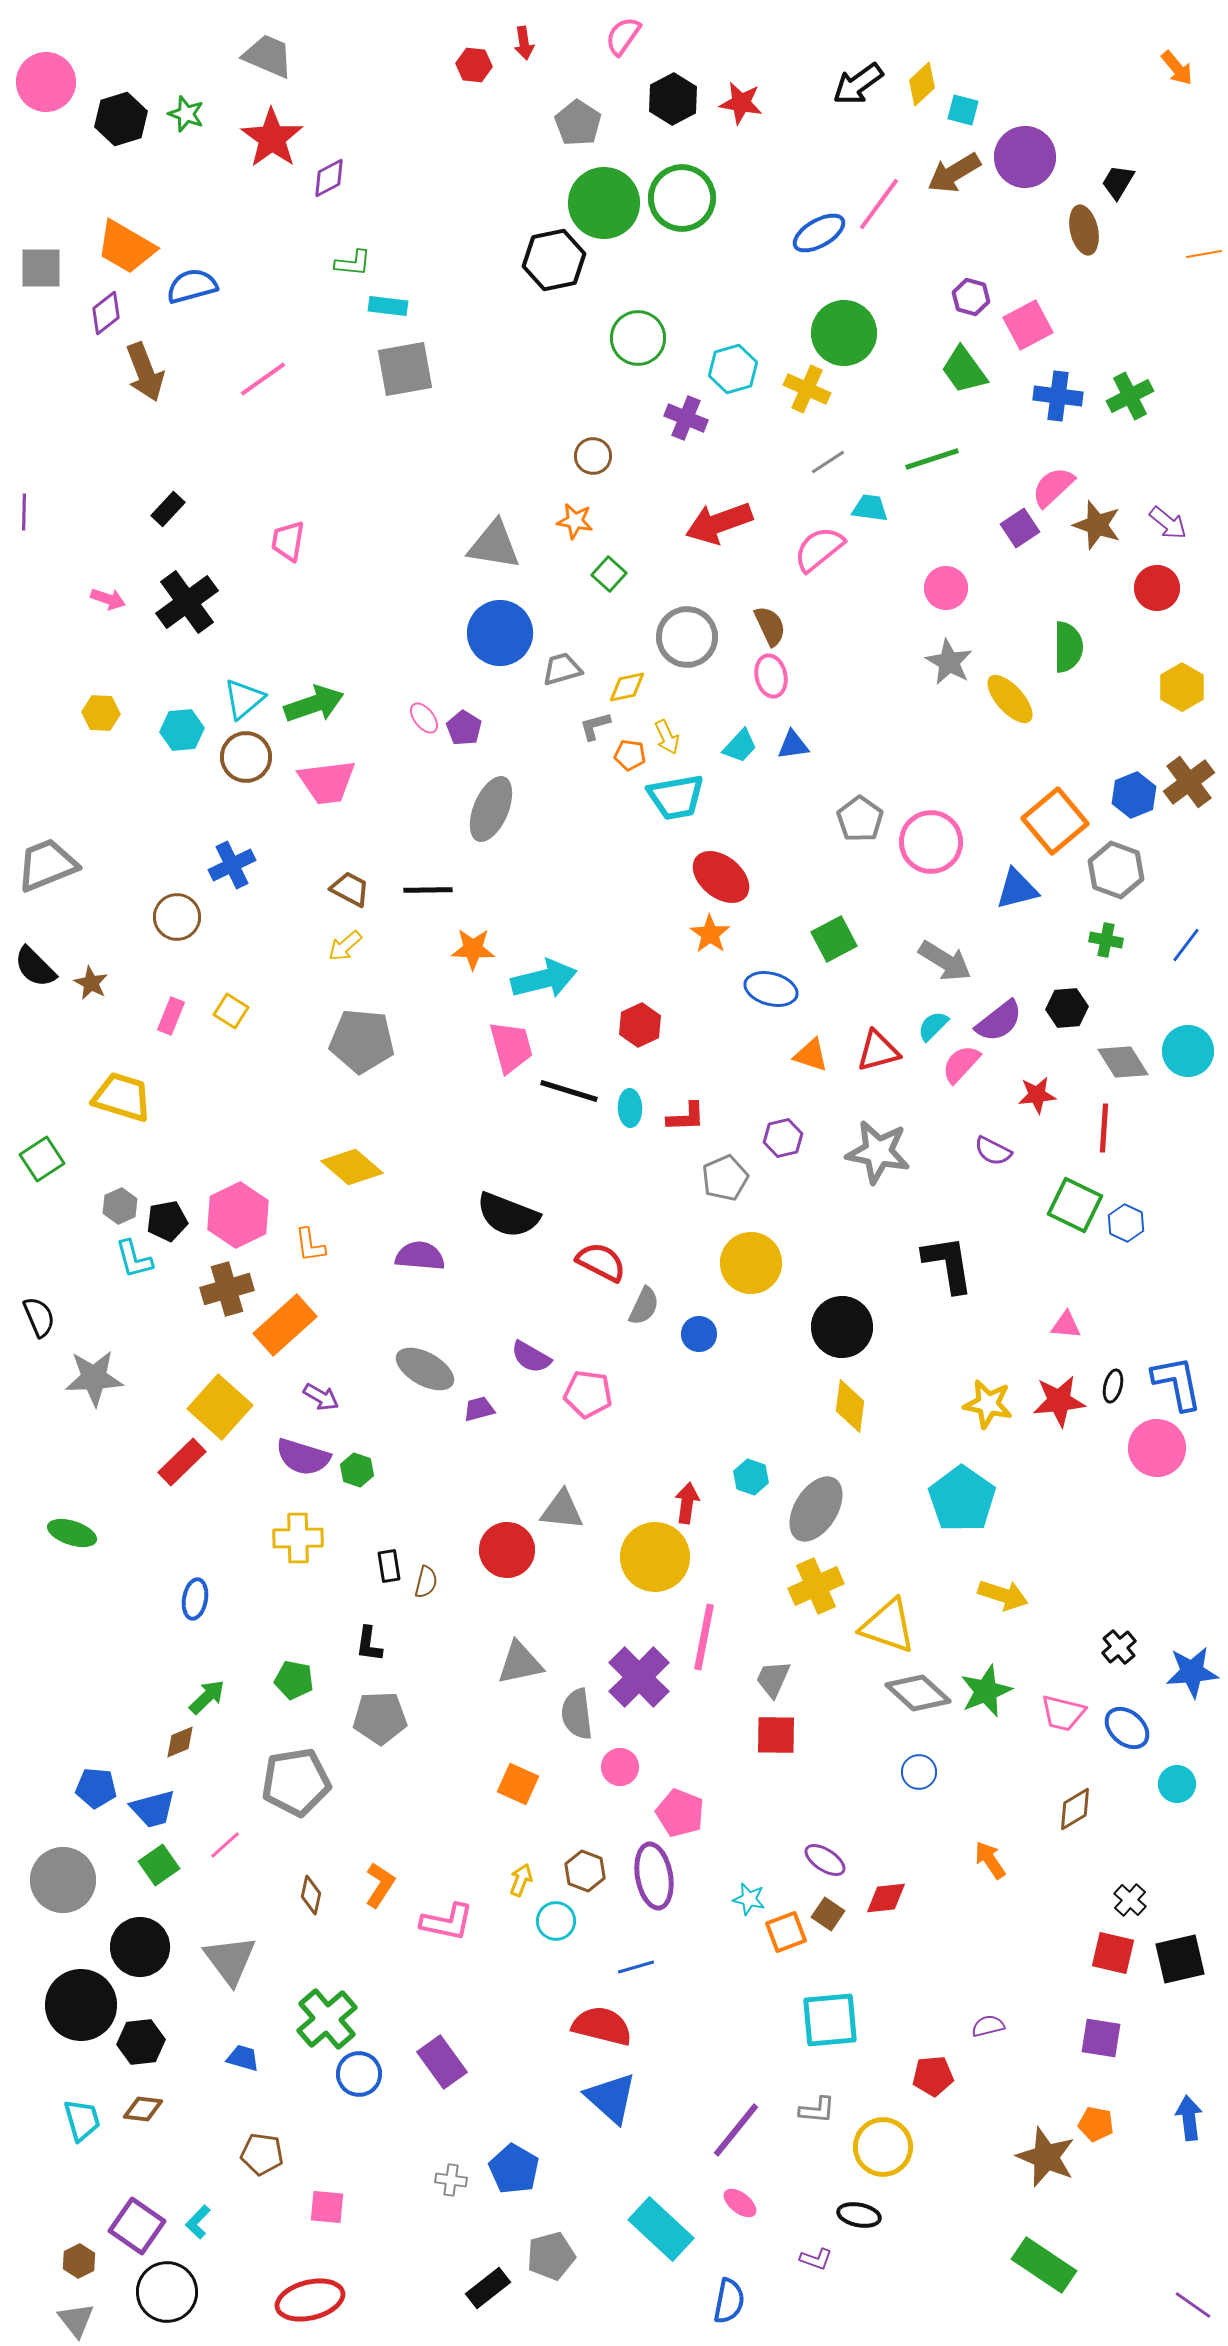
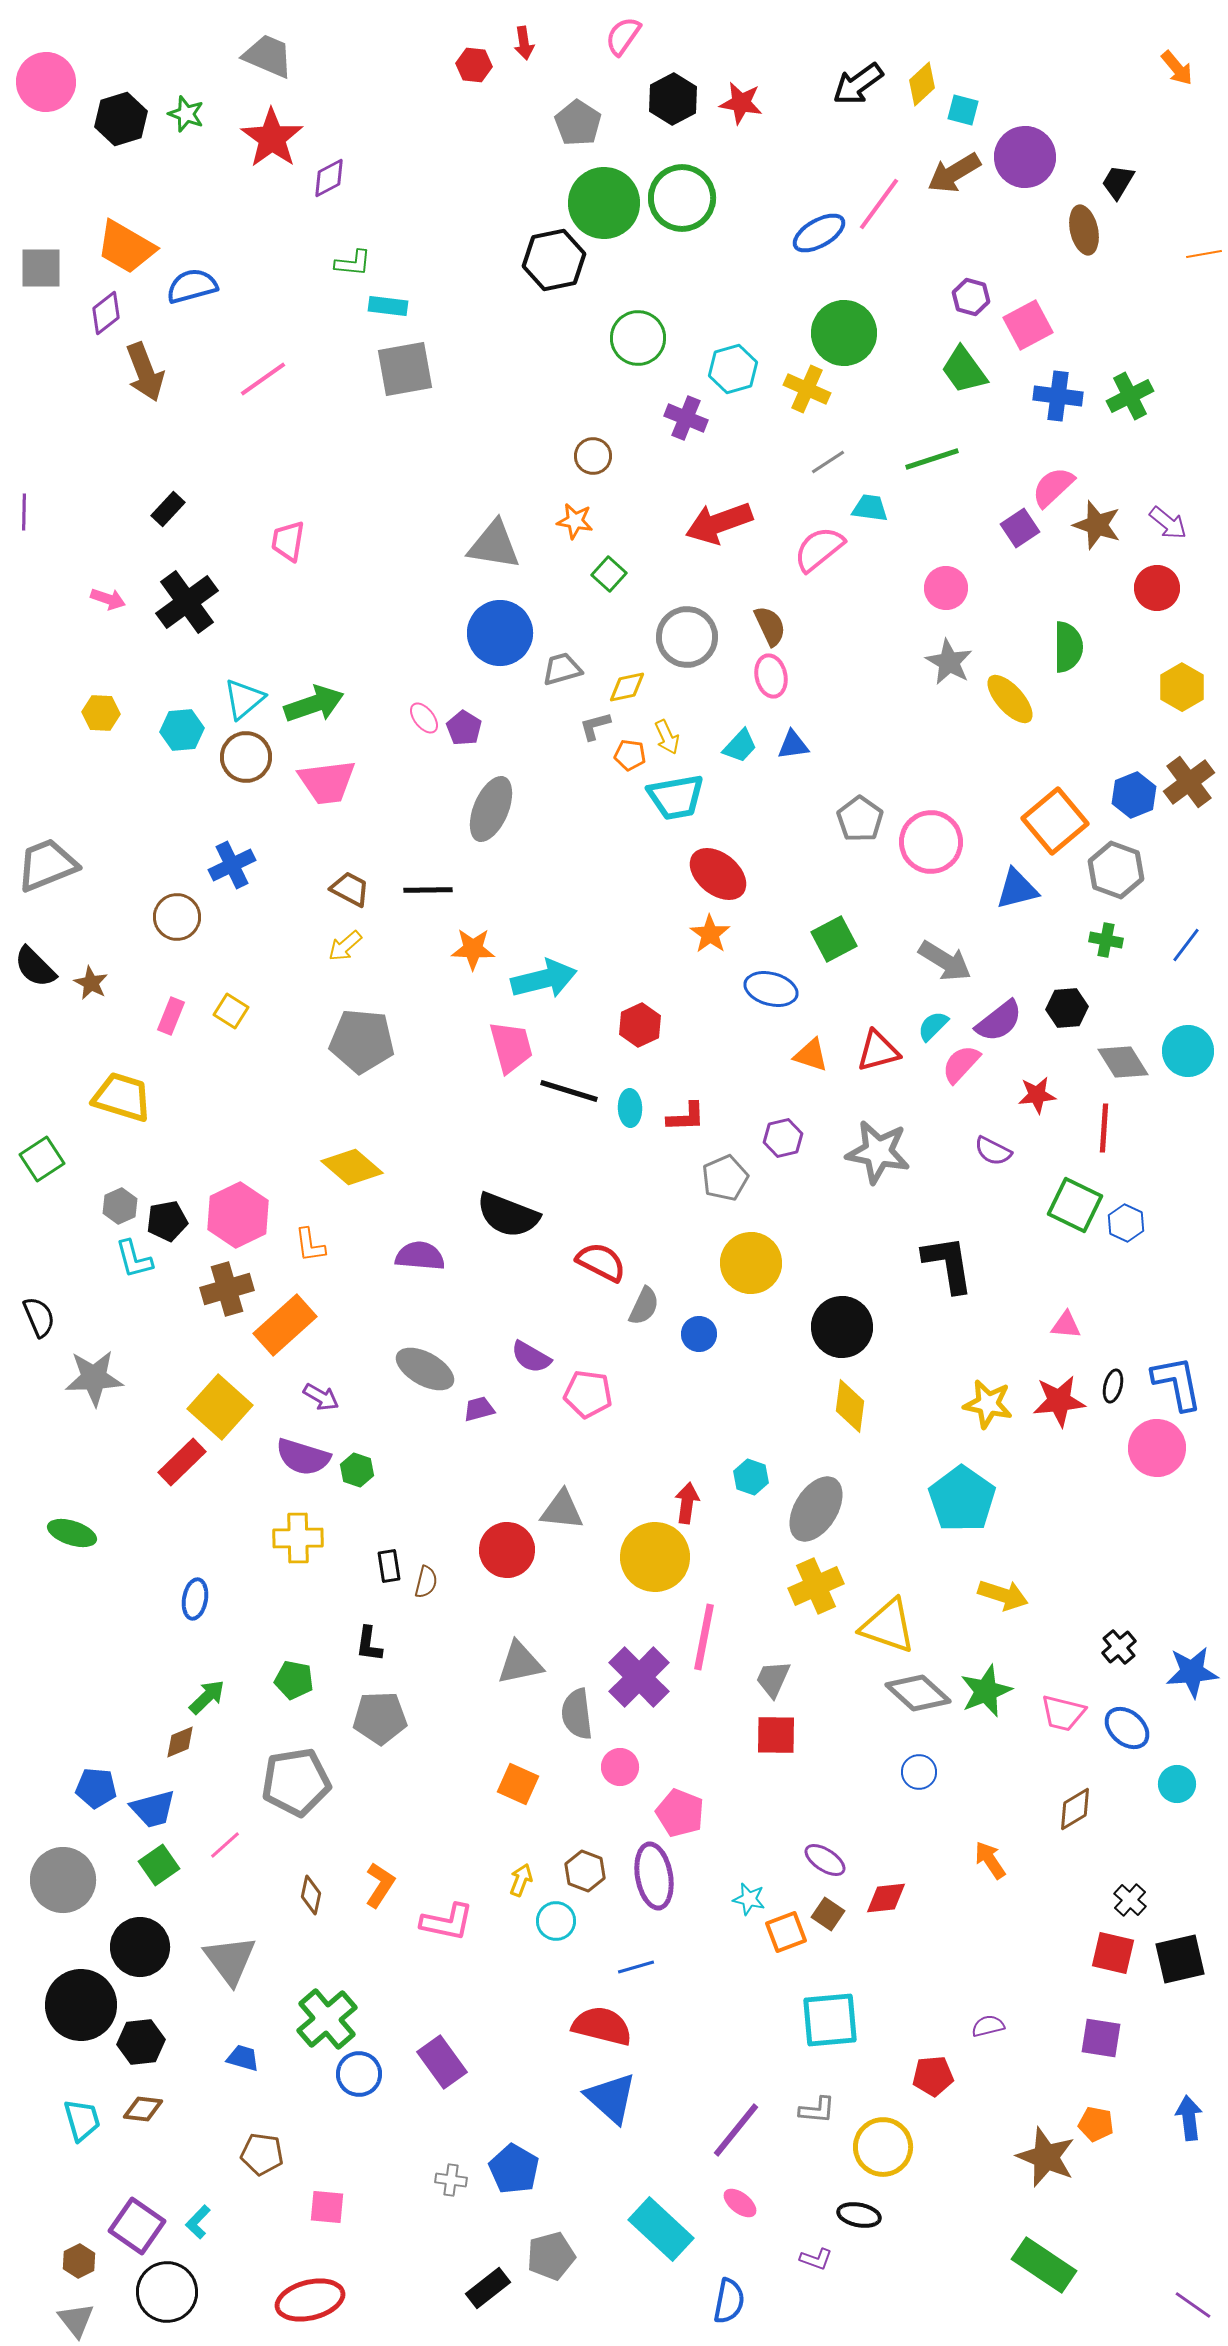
red ellipse at (721, 877): moved 3 px left, 3 px up
